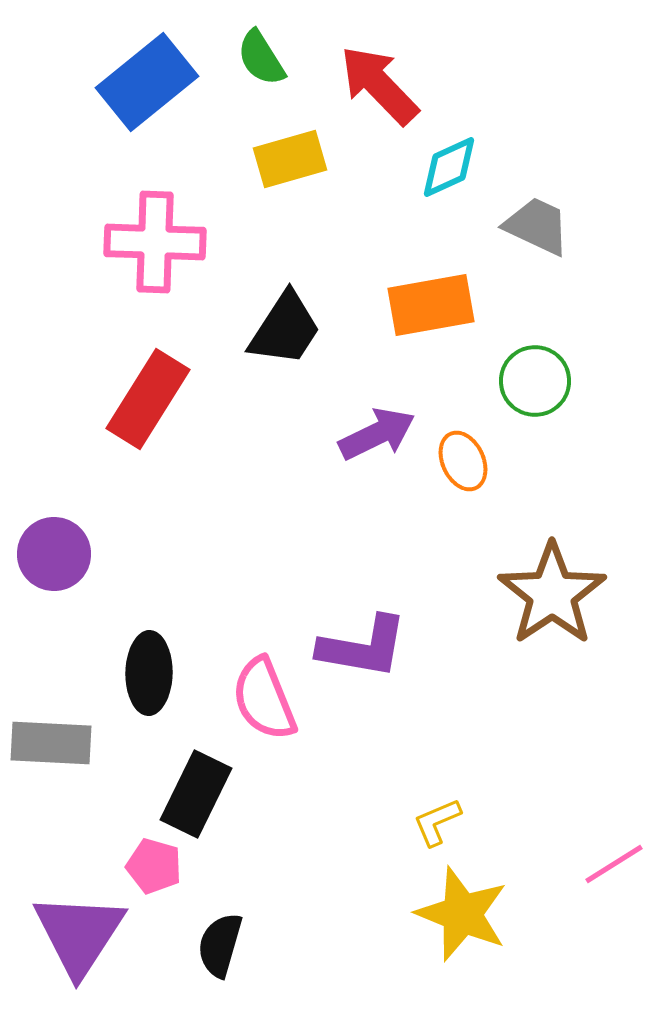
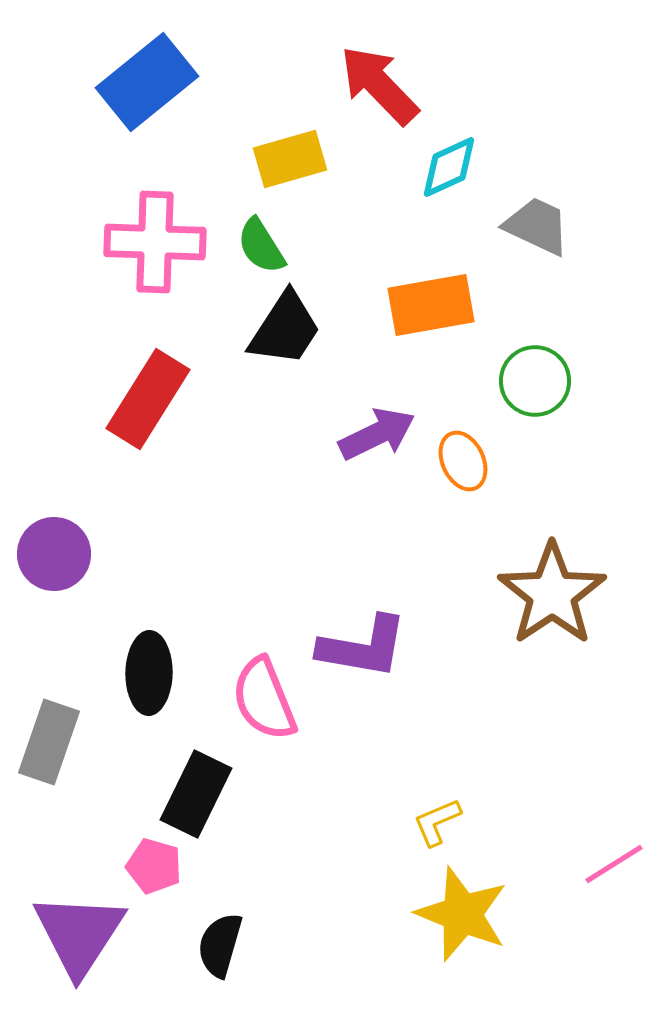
green semicircle: moved 188 px down
gray rectangle: moved 2 px left, 1 px up; rotated 74 degrees counterclockwise
